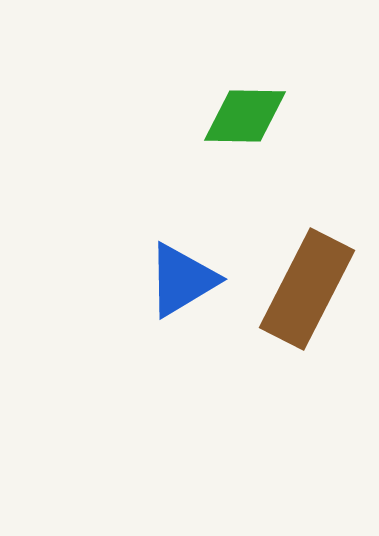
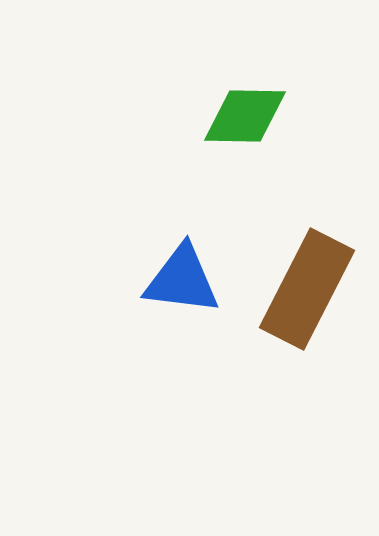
blue triangle: rotated 38 degrees clockwise
